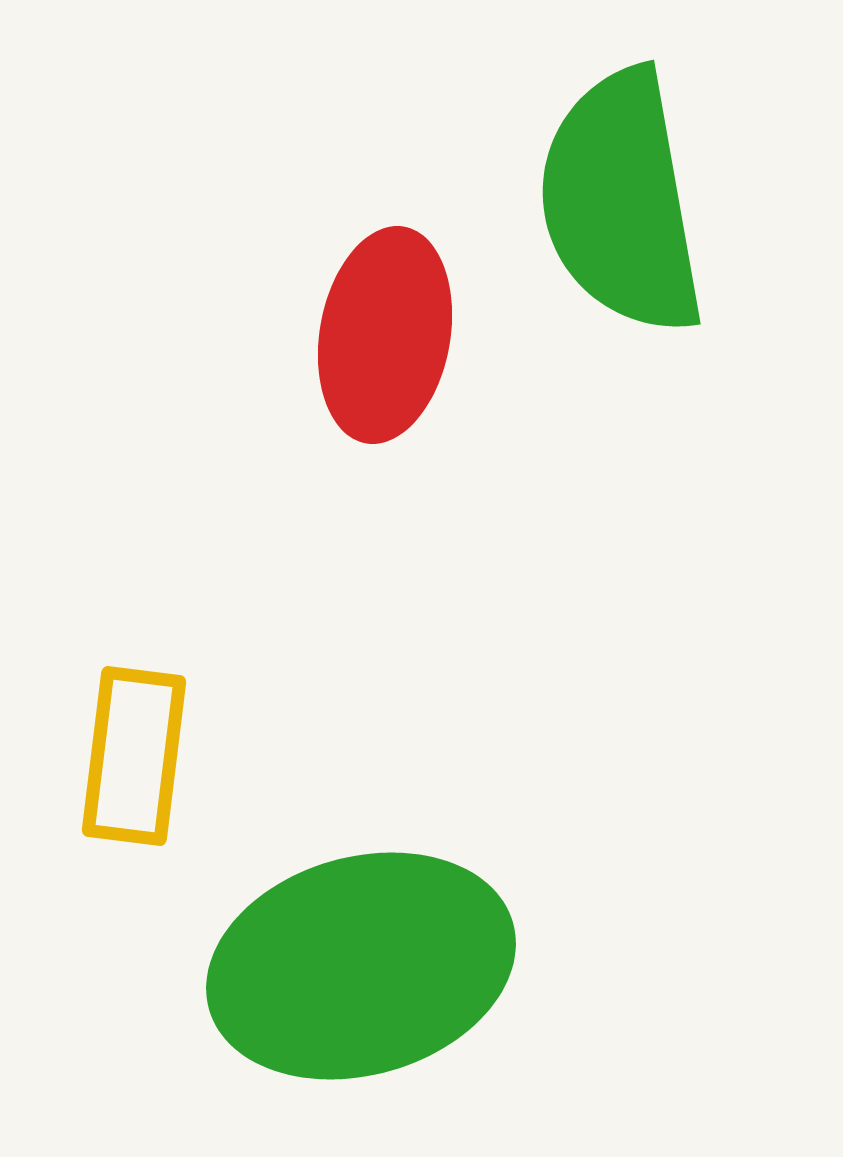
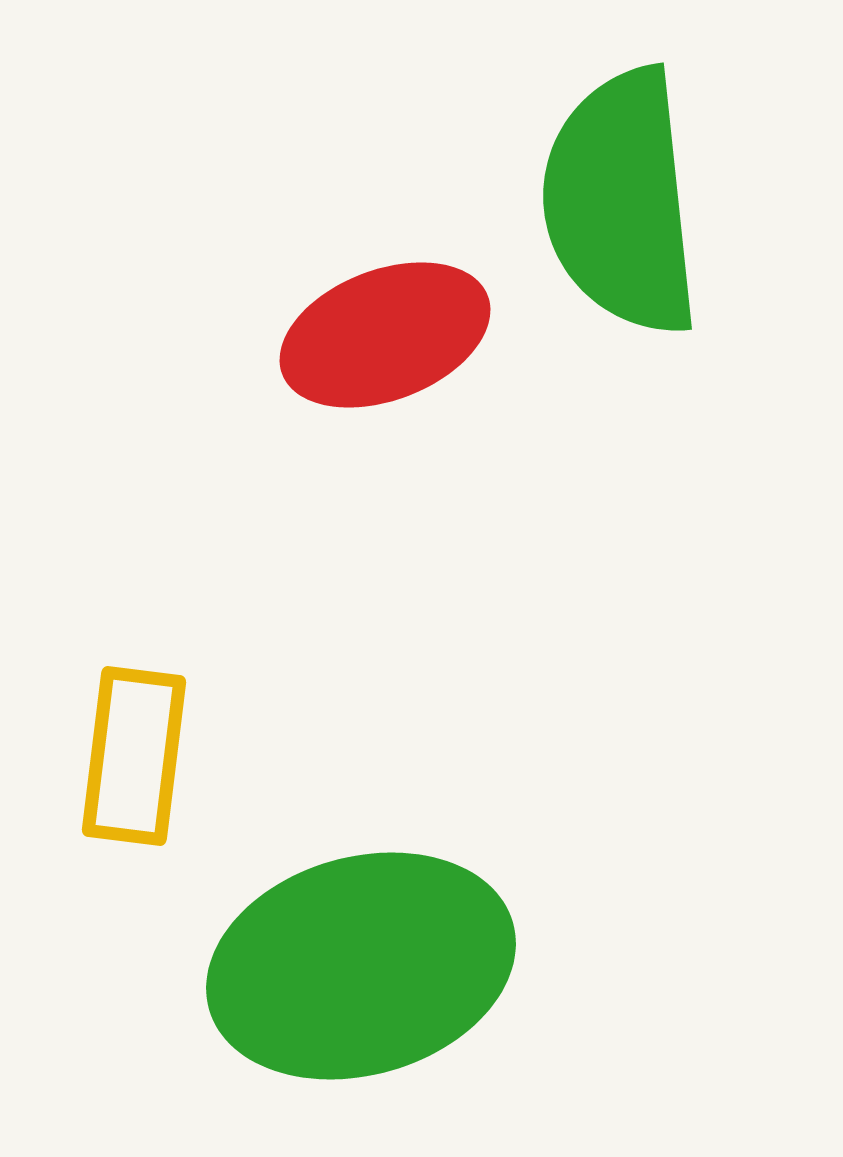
green semicircle: rotated 4 degrees clockwise
red ellipse: rotated 59 degrees clockwise
